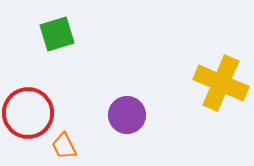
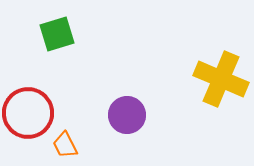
yellow cross: moved 4 px up
orange trapezoid: moved 1 px right, 1 px up
